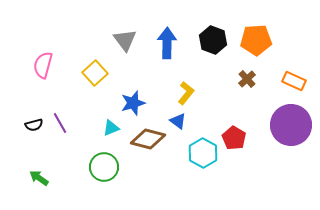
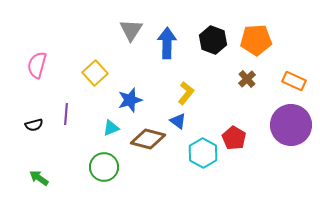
gray triangle: moved 6 px right, 10 px up; rotated 10 degrees clockwise
pink semicircle: moved 6 px left
blue star: moved 3 px left, 3 px up
purple line: moved 6 px right, 9 px up; rotated 35 degrees clockwise
